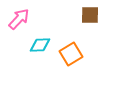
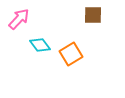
brown square: moved 3 px right
cyan diamond: rotated 55 degrees clockwise
